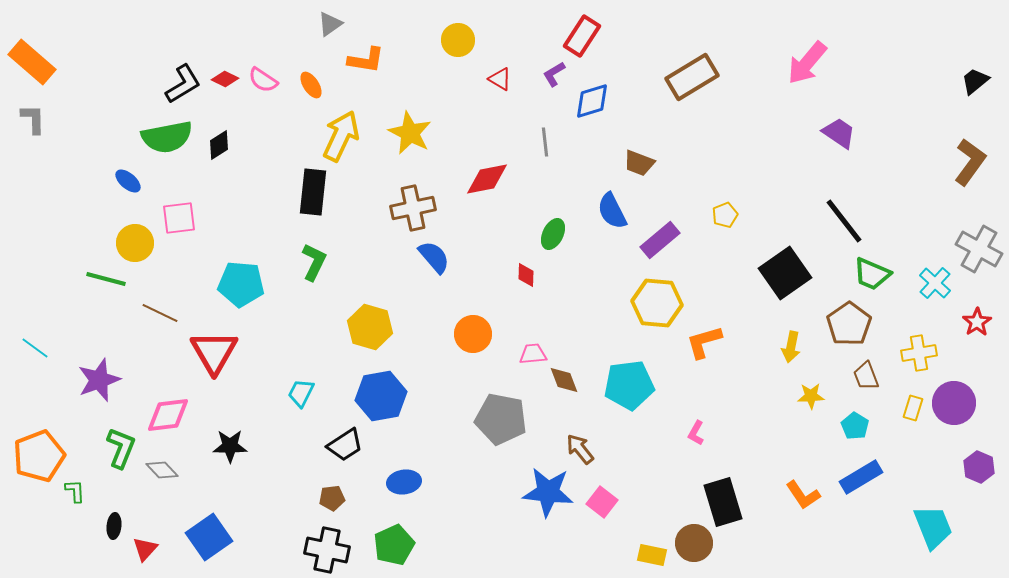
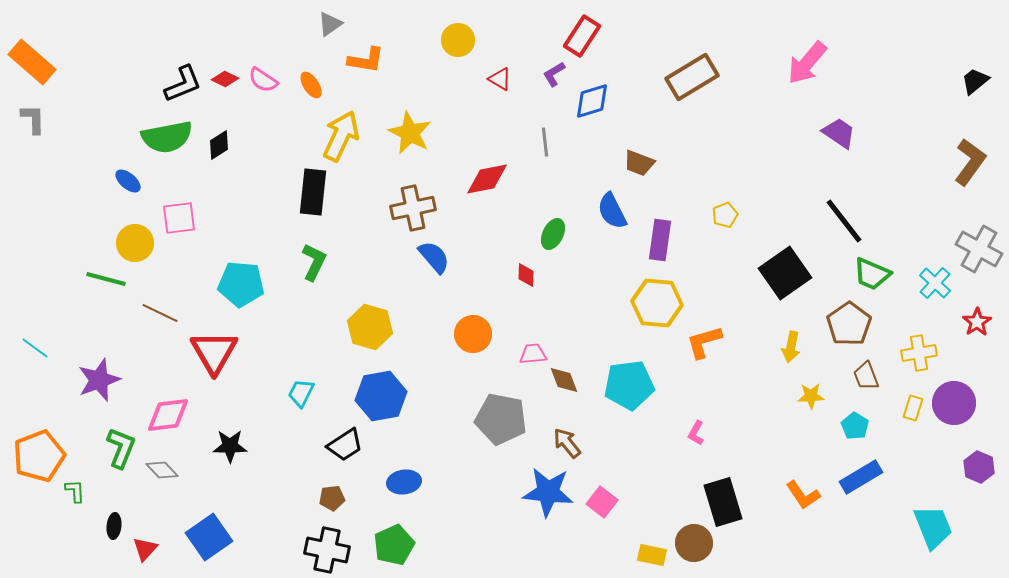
black L-shape at (183, 84): rotated 9 degrees clockwise
purple rectangle at (660, 240): rotated 42 degrees counterclockwise
brown arrow at (580, 449): moved 13 px left, 6 px up
